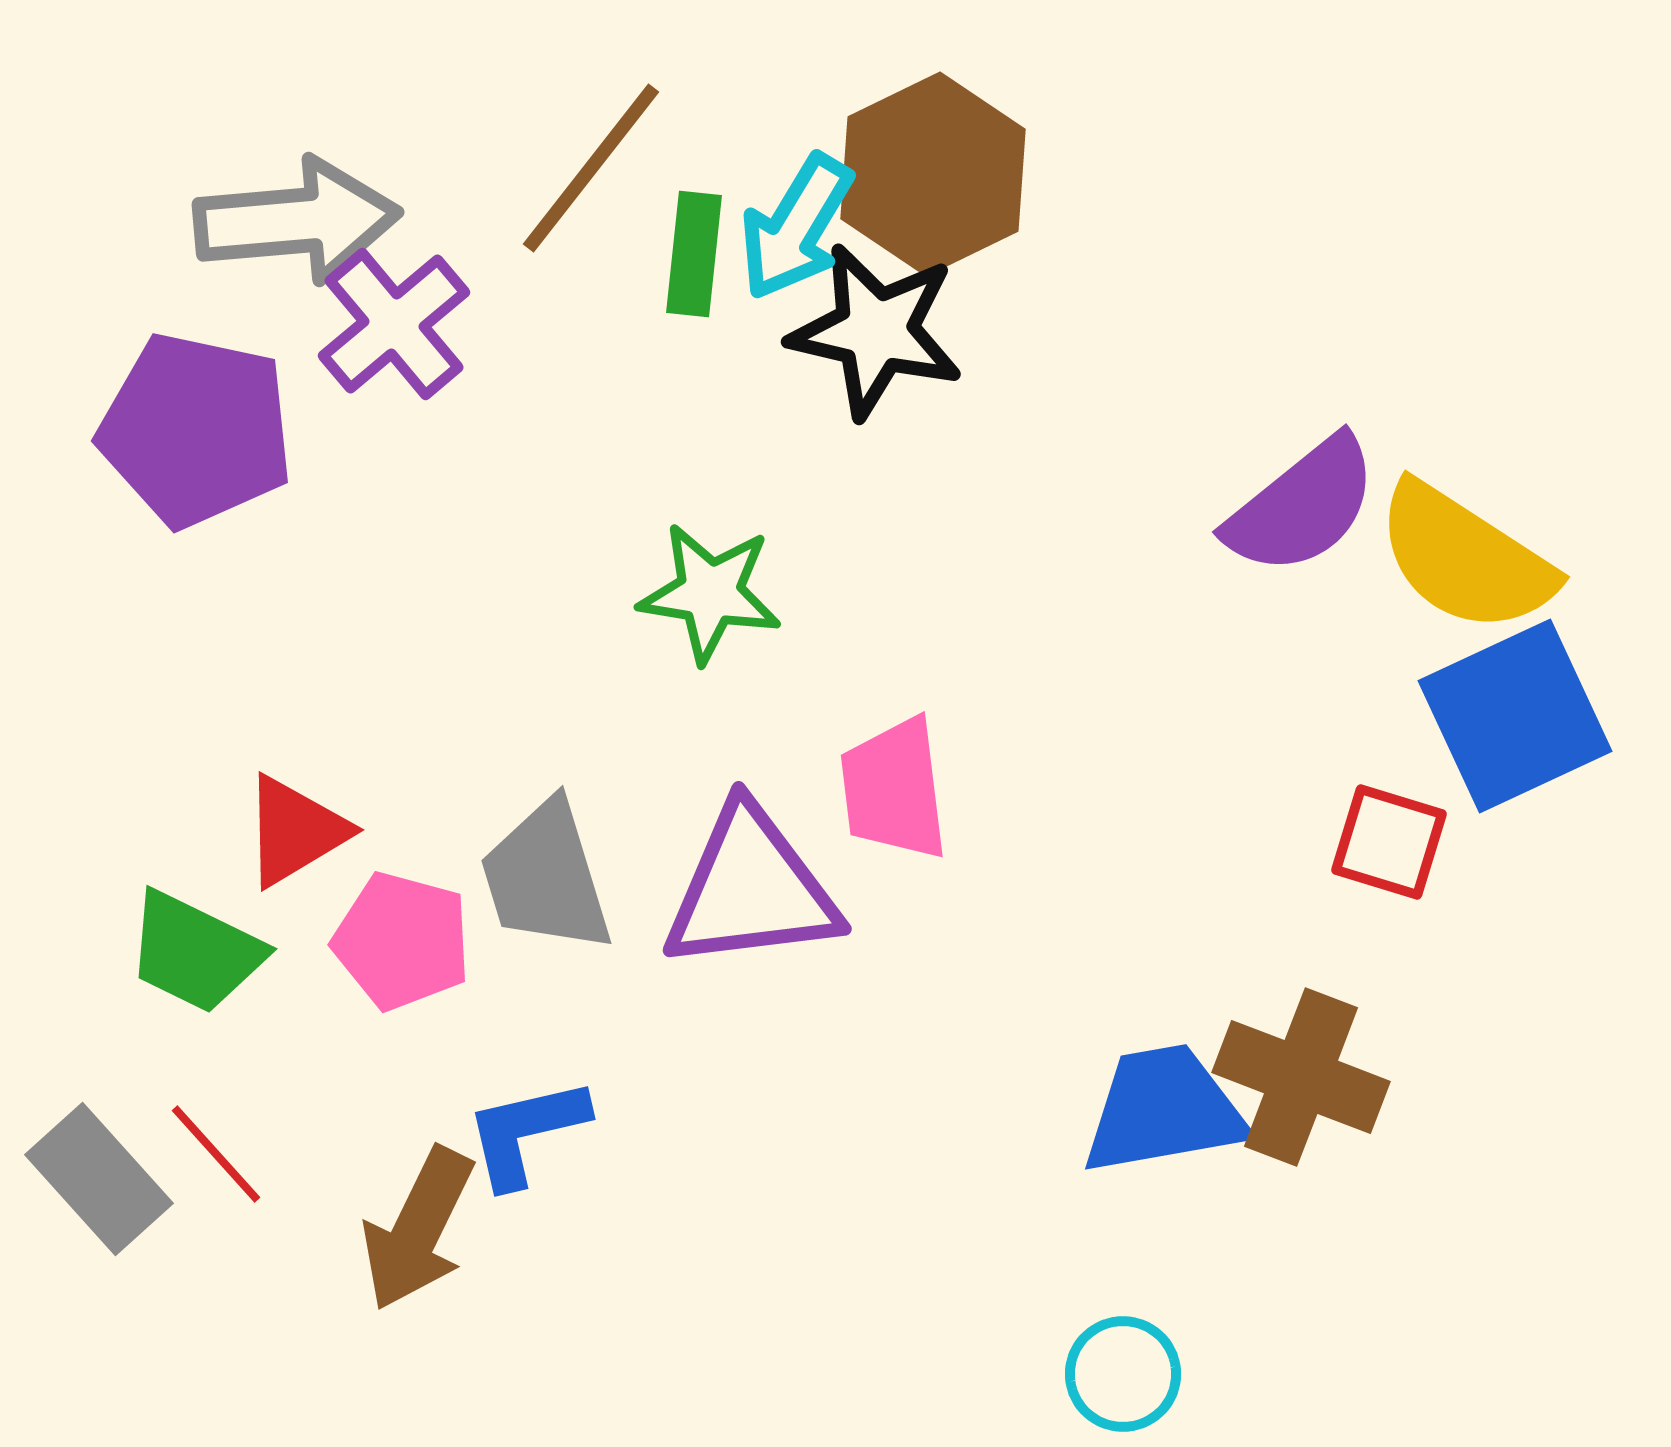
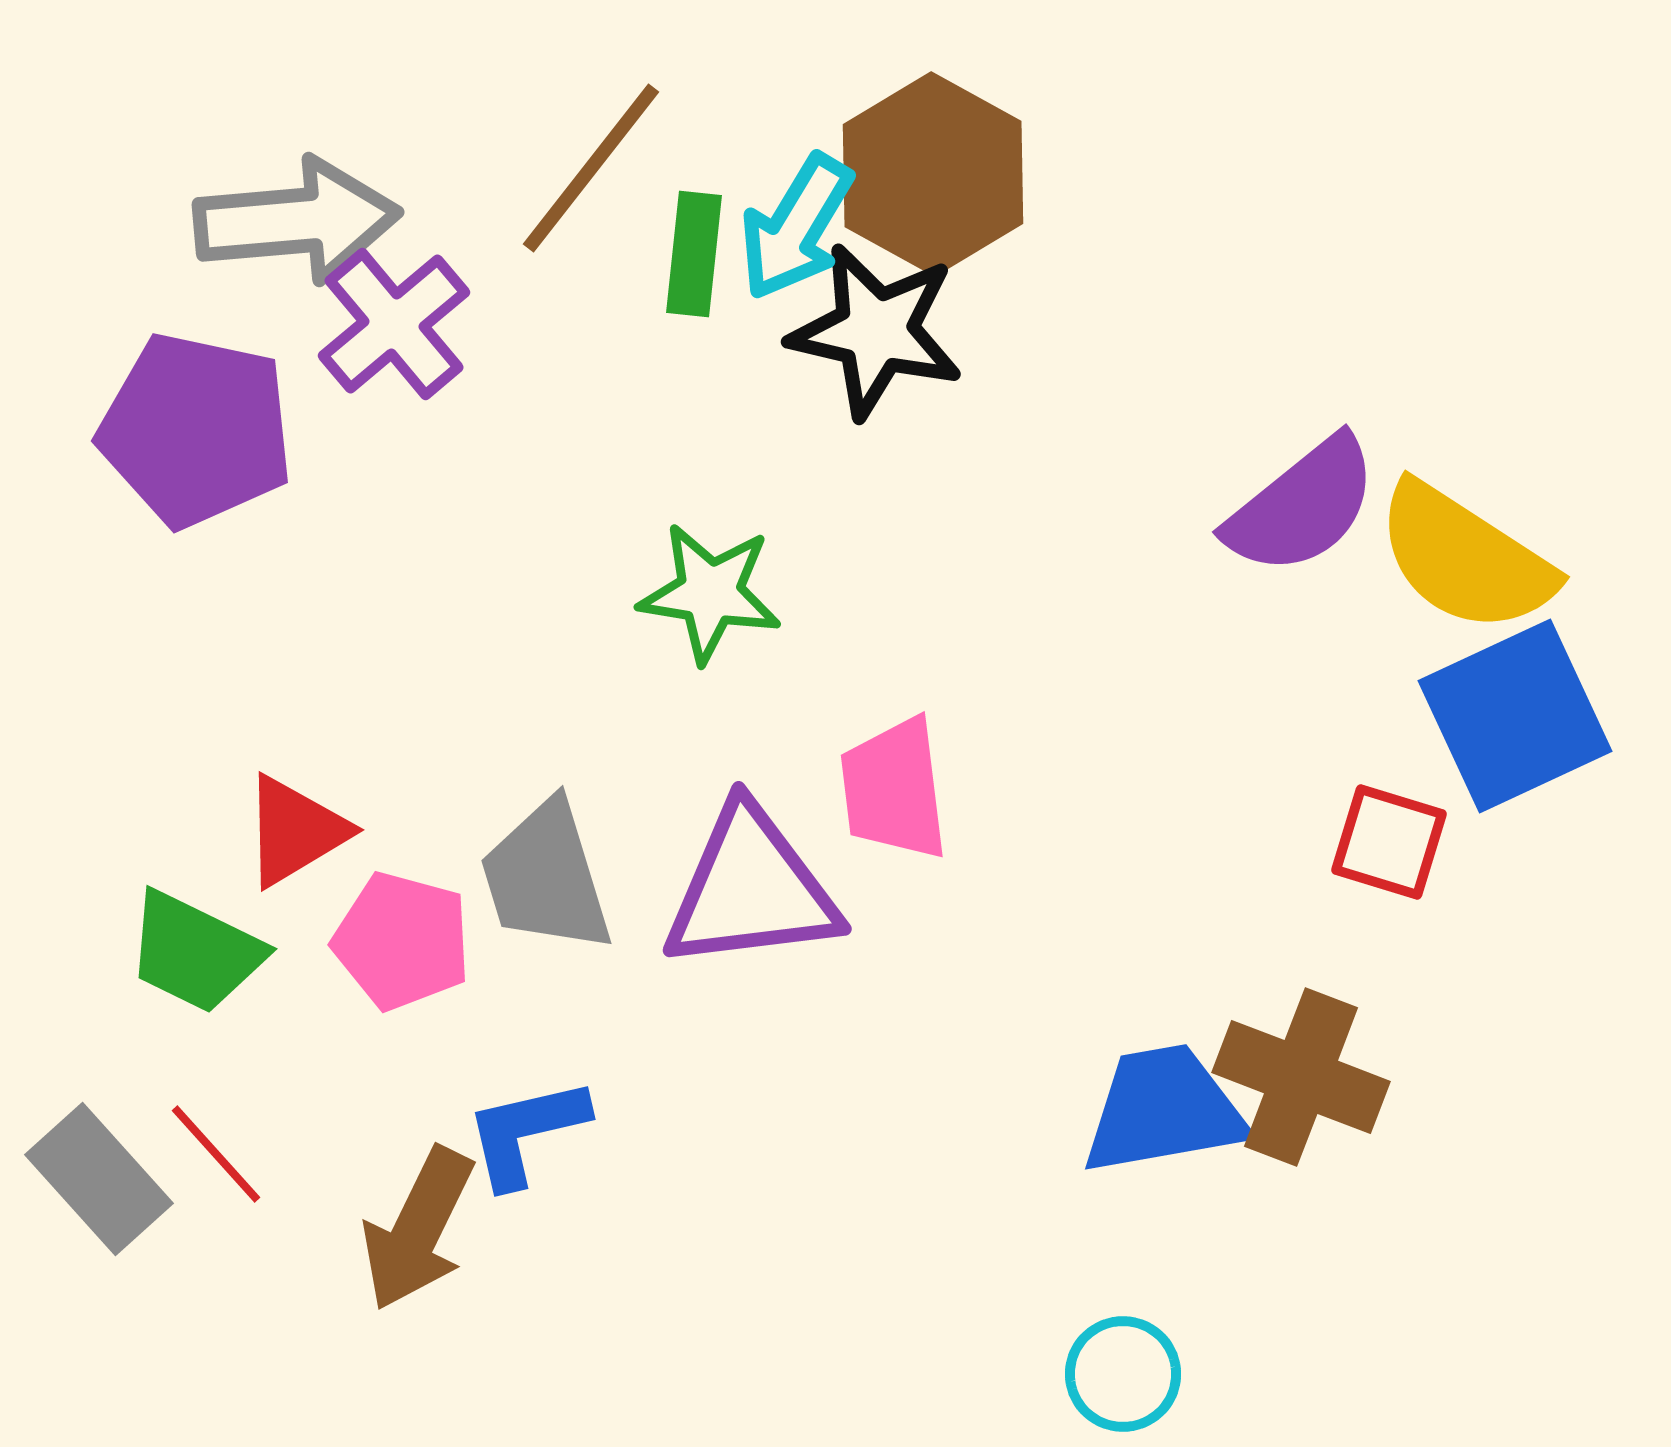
brown hexagon: rotated 5 degrees counterclockwise
